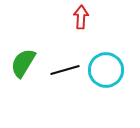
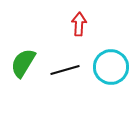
red arrow: moved 2 px left, 7 px down
cyan circle: moved 5 px right, 3 px up
